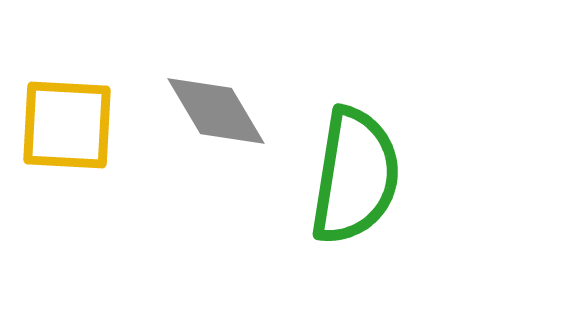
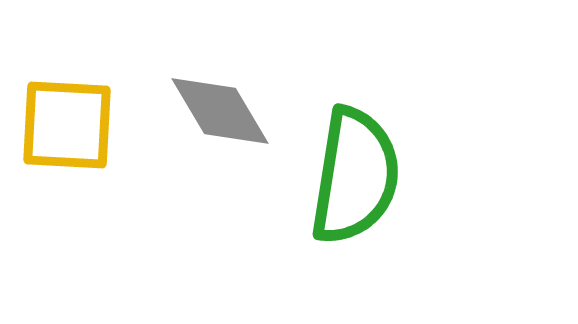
gray diamond: moved 4 px right
